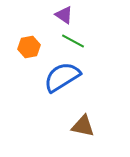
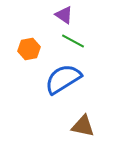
orange hexagon: moved 2 px down
blue semicircle: moved 1 px right, 2 px down
